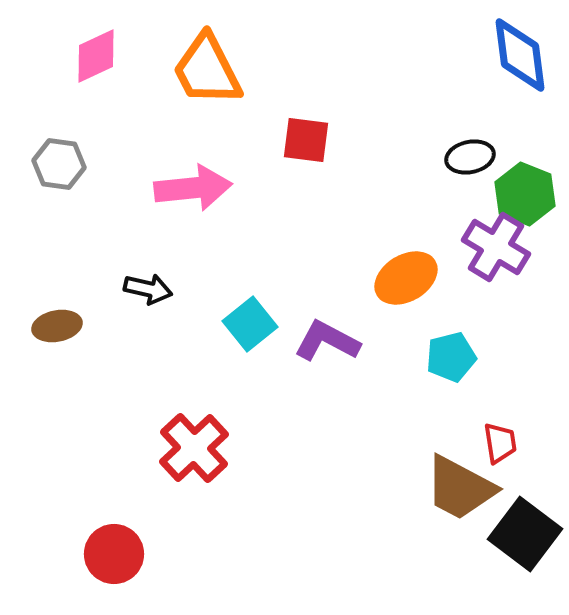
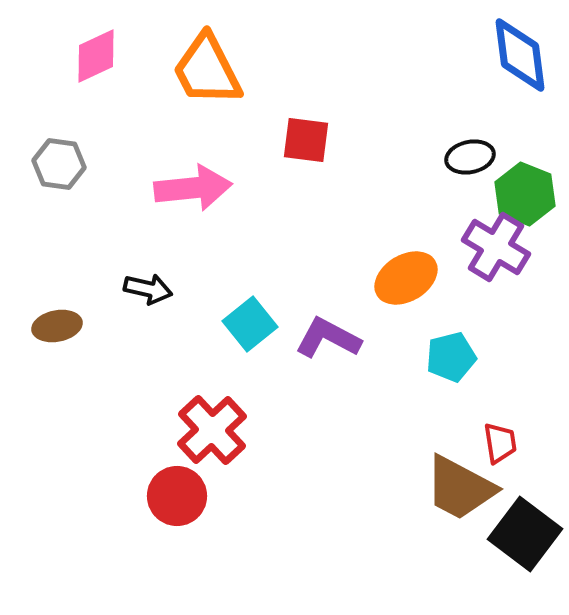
purple L-shape: moved 1 px right, 3 px up
red cross: moved 18 px right, 18 px up
red circle: moved 63 px right, 58 px up
